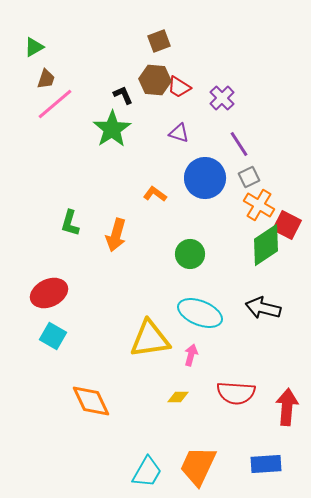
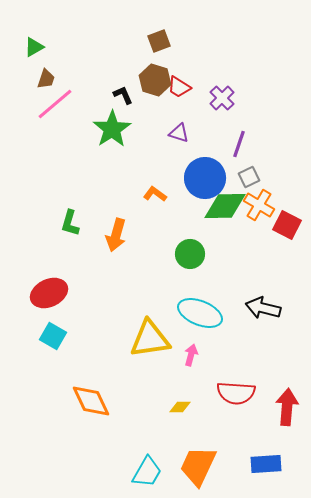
brown hexagon: rotated 12 degrees clockwise
purple line: rotated 52 degrees clockwise
green diamond: moved 41 px left, 39 px up; rotated 33 degrees clockwise
yellow diamond: moved 2 px right, 10 px down
